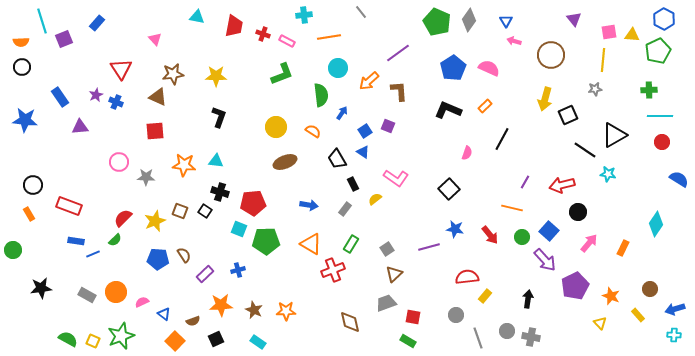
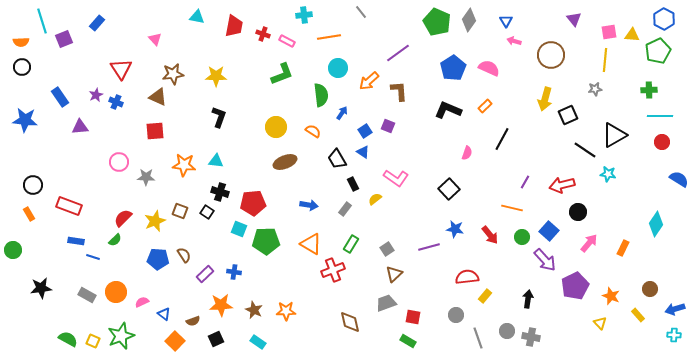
yellow line at (603, 60): moved 2 px right
black square at (205, 211): moved 2 px right, 1 px down
blue line at (93, 254): moved 3 px down; rotated 40 degrees clockwise
blue cross at (238, 270): moved 4 px left, 2 px down; rotated 24 degrees clockwise
